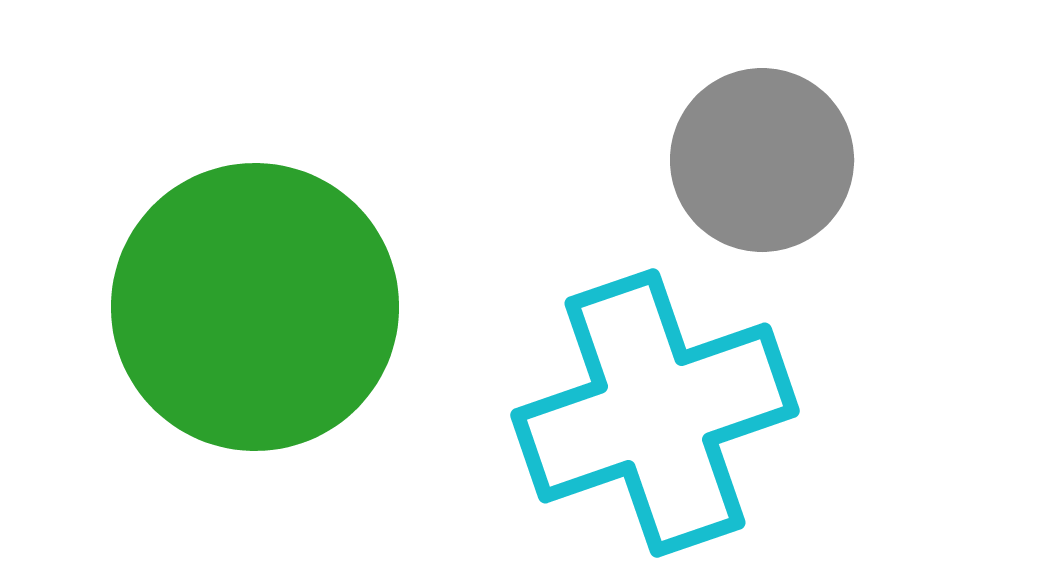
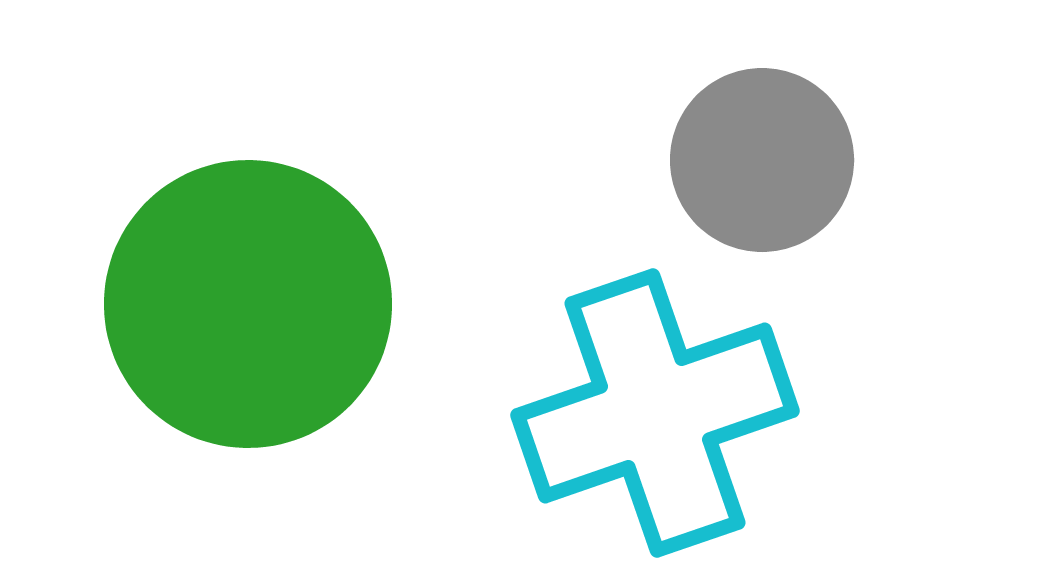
green circle: moved 7 px left, 3 px up
